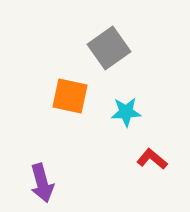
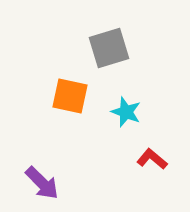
gray square: rotated 18 degrees clockwise
cyan star: rotated 24 degrees clockwise
purple arrow: rotated 30 degrees counterclockwise
